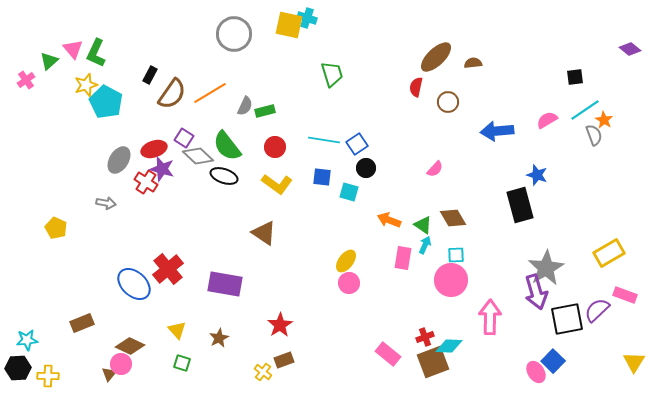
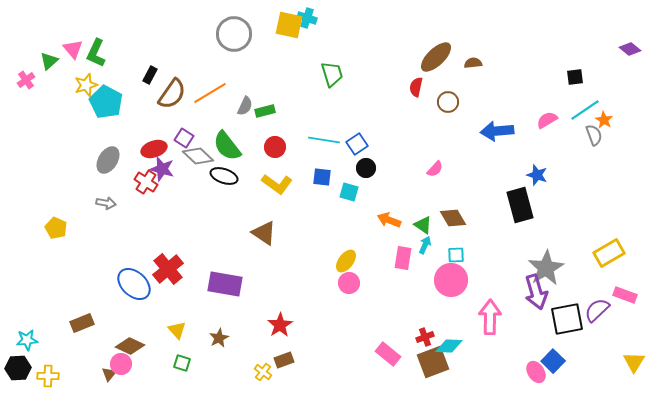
gray ellipse at (119, 160): moved 11 px left
